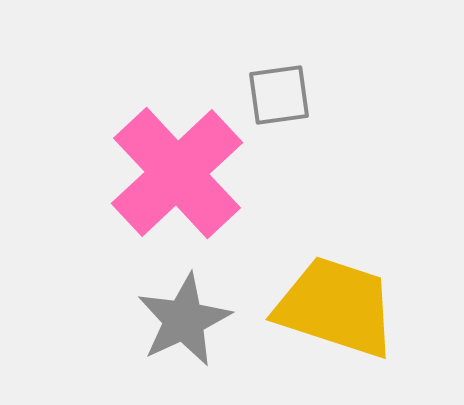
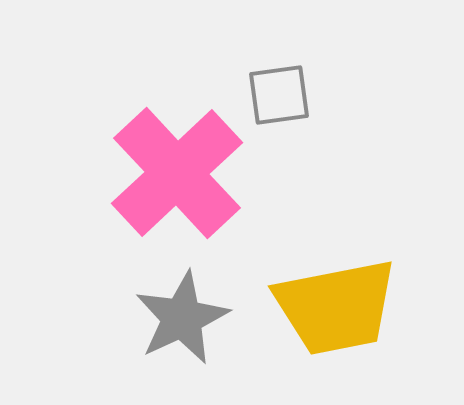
yellow trapezoid: rotated 151 degrees clockwise
gray star: moved 2 px left, 2 px up
